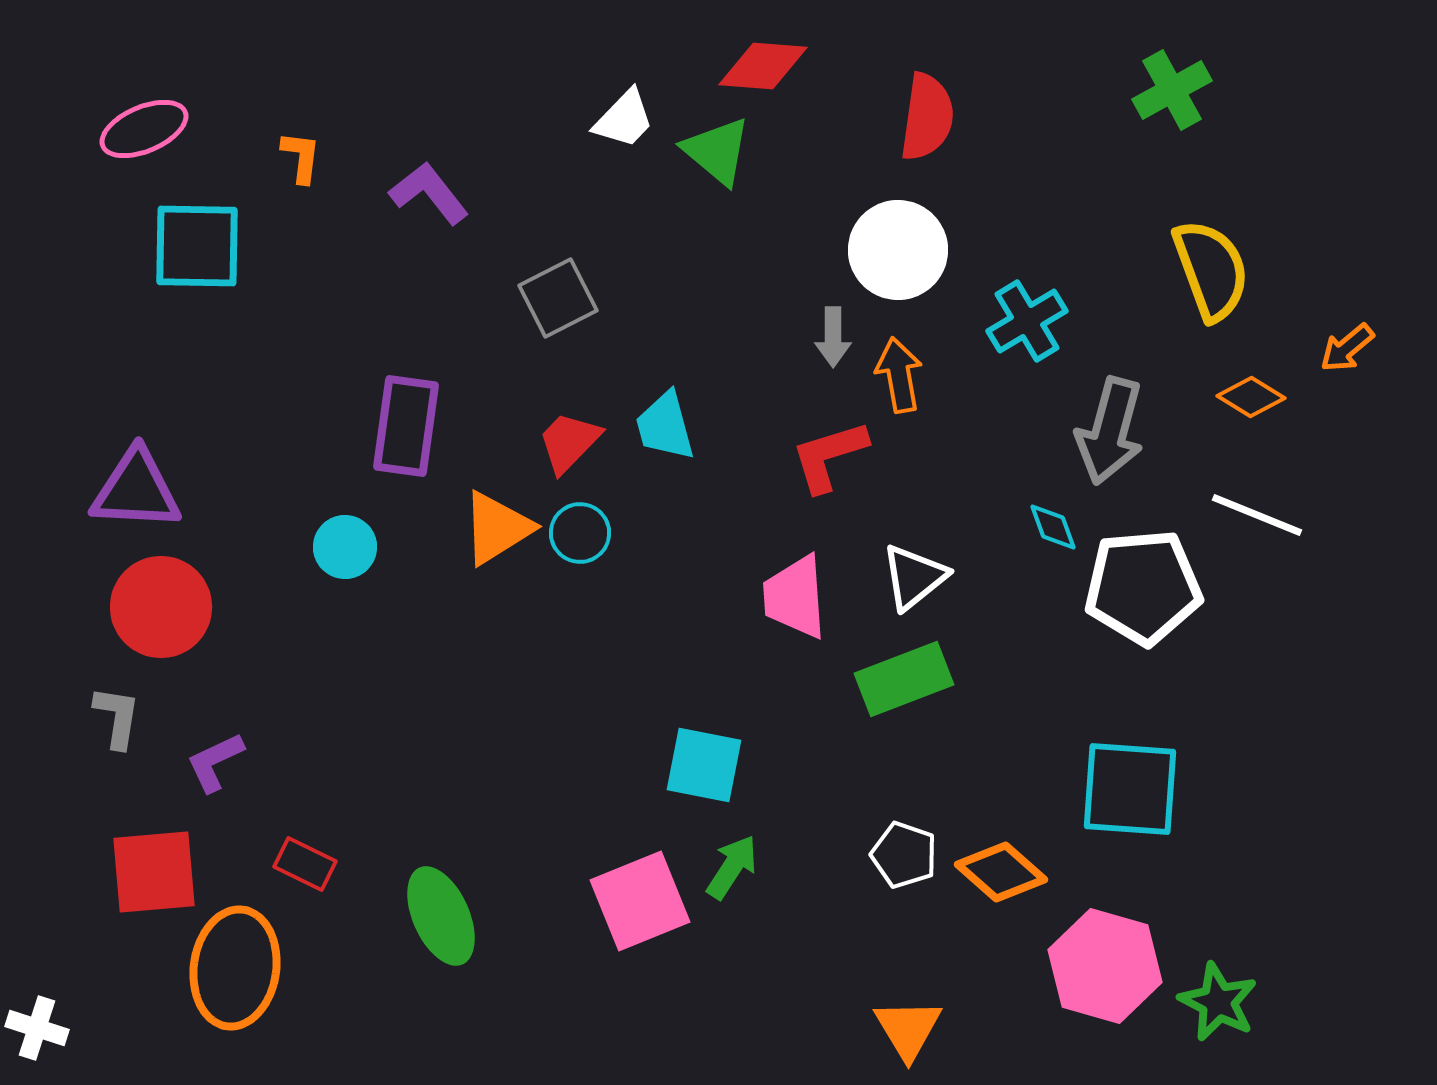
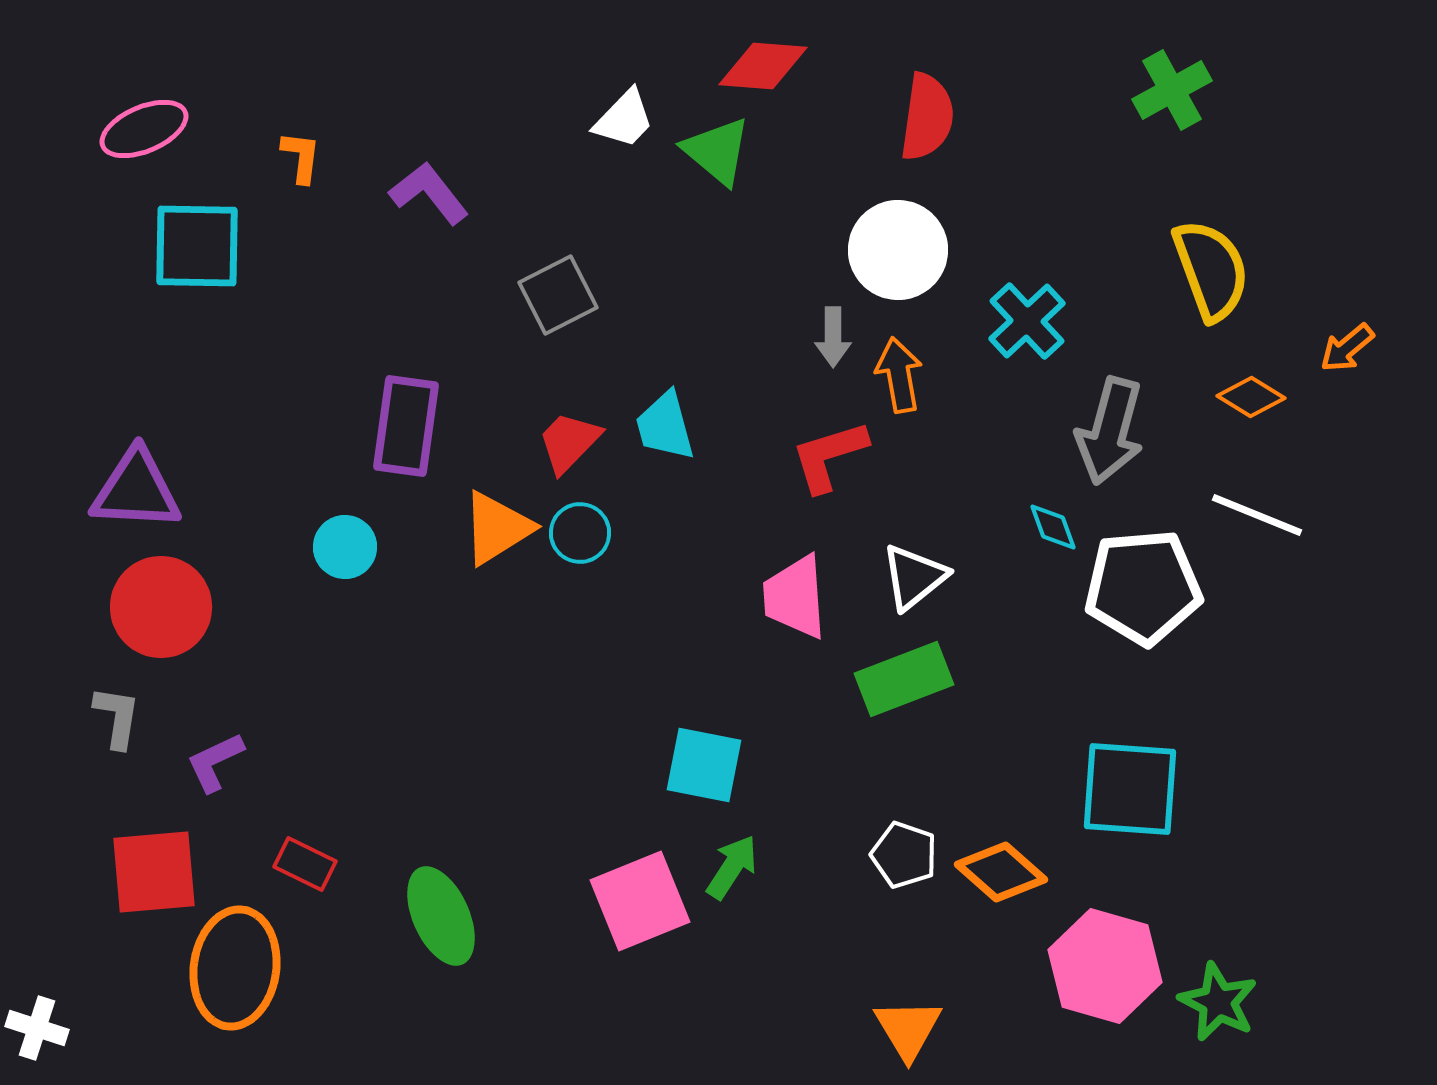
gray square at (558, 298): moved 3 px up
cyan cross at (1027, 321): rotated 12 degrees counterclockwise
